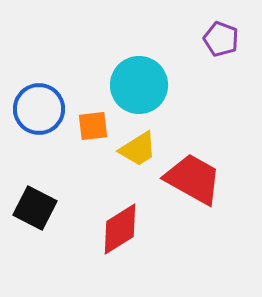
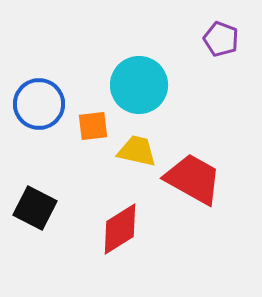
blue circle: moved 5 px up
yellow trapezoid: moved 1 px left, 2 px down; rotated 135 degrees counterclockwise
